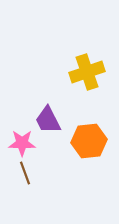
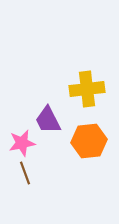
yellow cross: moved 17 px down; rotated 12 degrees clockwise
pink star: rotated 12 degrees counterclockwise
